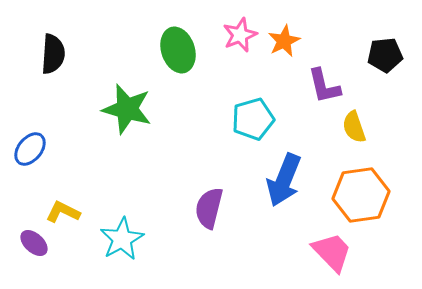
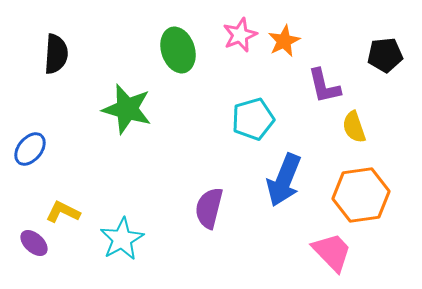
black semicircle: moved 3 px right
